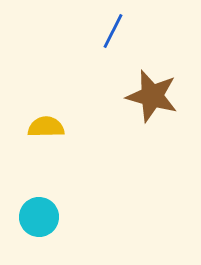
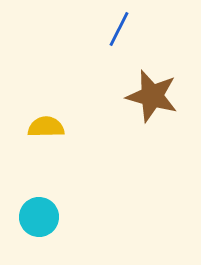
blue line: moved 6 px right, 2 px up
